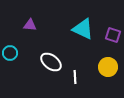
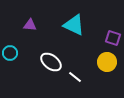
cyan triangle: moved 9 px left, 4 px up
purple square: moved 3 px down
yellow circle: moved 1 px left, 5 px up
white line: rotated 48 degrees counterclockwise
